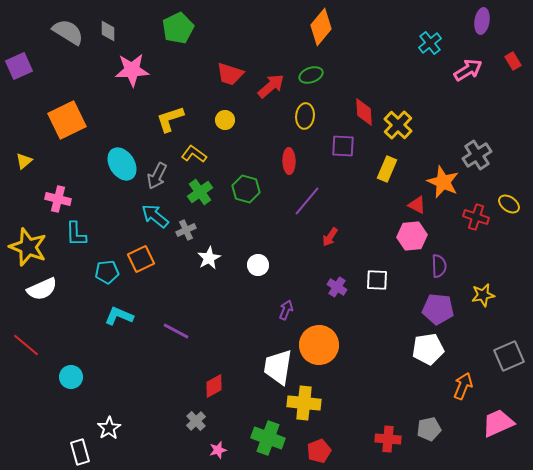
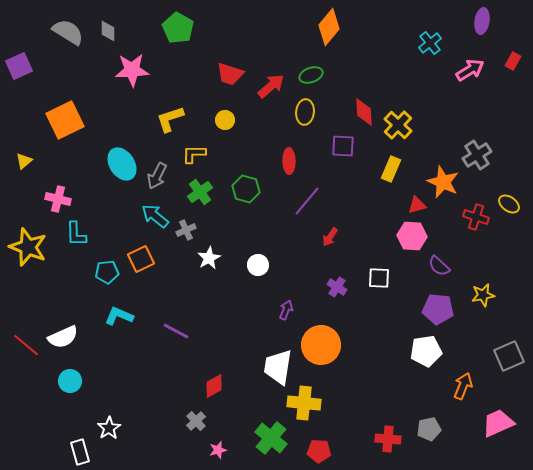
orange diamond at (321, 27): moved 8 px right
green pentagon at (178, 28): rotated 16 degrees counterclockwise
red rectangle at (513, 61): rotated 60 degrees clockwise
pink arrow at (468, 70): moved 2 px right
yellow ellipse at (305, 116): moved 4 px up
orange square at (67, 120): moved 2 px left
yellow L-shape at (194, 154): rotated 35 degrees counterclockwise
yellow rectangle at (387, 169): moved 4 px right
red triangle at (417, 205): rotated 42 degrees counterclockwise
pink hexagon at (412, 236): rotated 8 degrees clockwise
purple semicircle at (439, 266): rotated 135 degrees clockwise
white square at (377, 280): moved 2 px right, 2 px up
white semicircle at (42, 289): moved 21 px right, 48 px down
orange circle at (319, 345): moved 2 px right
white pentagon at (428, 349): moved 2 px left, 2 px down
cyan circle at (71, 377): moved 1 px left, 4 px down
green cross at (268, 438): moved 3 px right; rotated 20 degrees clockwise
red pentagon at (319, 451): rotated 25 degrees clockwise
